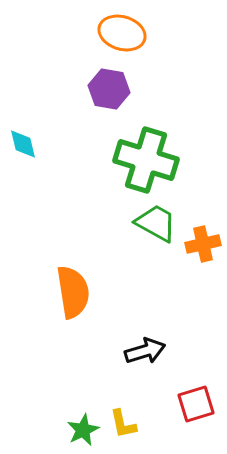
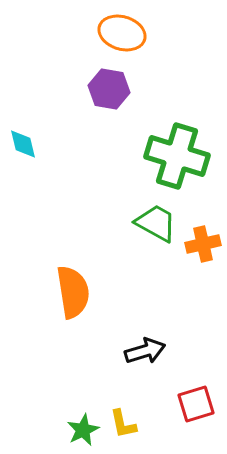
green cross: moved 31 px right, 4 px up
